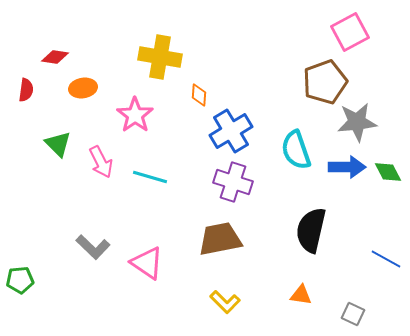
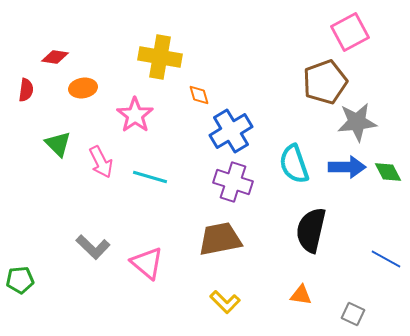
orange diamond: rotated 20 degrees counterclockwise
cyan semicircle: moved 2 px left, 14 px down
pink triangle: rotated 6 degrees clockwise
